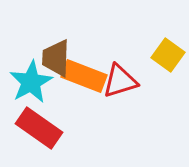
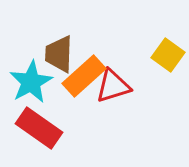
brown trapezoid: moved 3 px right, 4 px up
orange rectangle: rotated 63 degrees counterclockwise
red triangle: moved 7 px left, 5 px down
